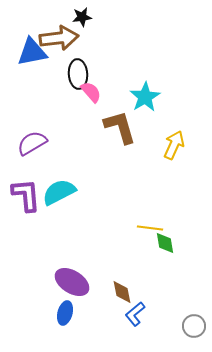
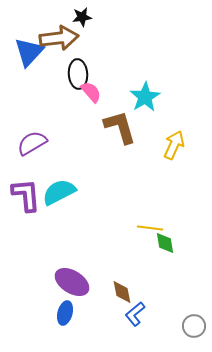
blue triangle: moved 3 px left; rotated 36 degrees counterclockwise
